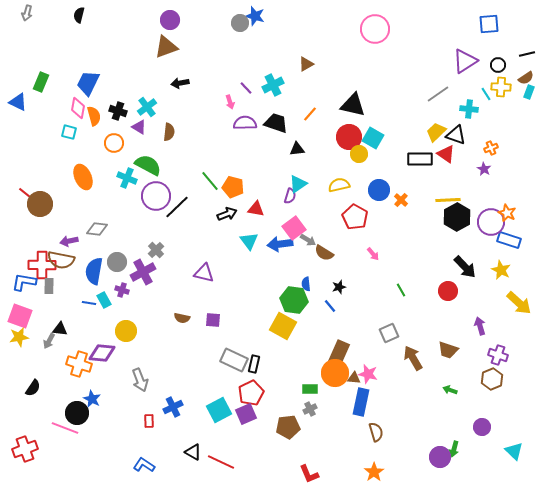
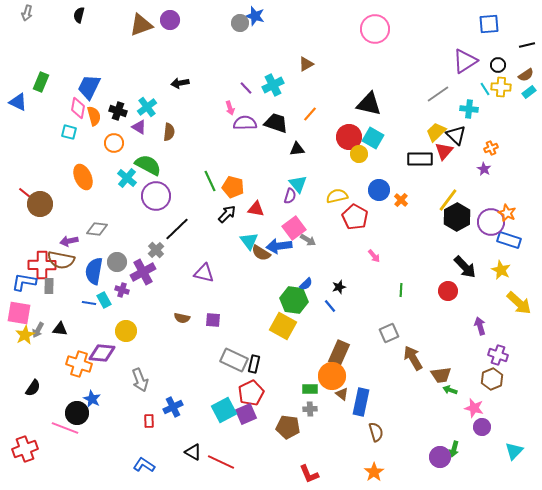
brown triangle at (166, 47): moved 25 px left, 22 px up
black line at (527, 54): moved 9 px up
brown semicircle at (526, 78): moved 3 px up
blue trapezoid at (88, 83): moved 1 px right, 4 px down
cyan rectangle at (529, 92): rotated 32 degrees clockwise
cyan line at (486, 94): moved 1 px left, 5 px up
pink arrow at (230, 102): moved 6 px down
black triangle at (353, 105): moved 16 px right, 1 px up
black triangle at (456, 135): rotated 25 degrees clockwise
red triangle at (446, 154): moved 2 px left, 3 px up; rotated 36 degrees clockwise
cyan cross at (127, 178): rotated 18 degrees clockwise
green line at (210, 181): rotated 15 degrees clockwise
cyan triangle at (298, 184): rotated 36 degrees counterclockwise
yellow semicircle at (339, 185): moved 2 px left, 11 px down
yellow line at (448, 200): rotated 50 degrees counterclockwise
black line at (177, 207): moved 22 px down
black arrow at (227, 214): rotated 24 degrees counterclockwise
blue arrow at (280, 244): moved 1 px left, 2 px down
brown semicircle at (324, 253): moved 63 px left
pink arrow at (373, 254): moved 1 px right, 2 px down
blue semicircle at (306, 284): rotated 128 degrees counterclockwise
green line at (401, 290): rotated 32 degrees clockwise
pink square at (20, 316): moved 1 px left, 3 px up; rotated 10 degrees counterclockwise
yellow star at (19, 337): moved 6 px right, 2 px up; rotated 18 degrees counterclockwise
gray arrow at (49, 341): moved 11 px left, 11 px up
brown trapezoid at (448, 350): moved 7 px left, 25 px down; rotated 25 degrees counterclockwise
orange circle at (335, 373): moved 3 px left, 3 px down
pink star at (368, 374): moved 106 px right, 34 px down
brown triangle at (354, 378): moved 12 px left, 16 px down; rotated 32 degrees clockwise
gray cross at (310, 409): rotated 24 degrees clockwise
cyan square at (219, 410): moved 5 px right
brown pentagon at (288, 427): rotated 15 degrees clockwise
cyan triangle at (514, 451): rotated 30 degrees clockwise
